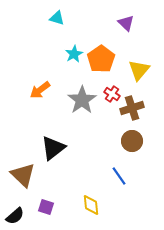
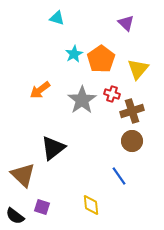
yellow triangle: moved 1 px left, 1 px up
red cross: rotated 14 degrees counterclockwise
brown cross: moved 3 px down
purple square: moved 4 px left
black semicircle: rotated 78 degrees clockwise
